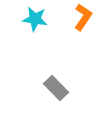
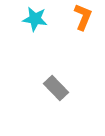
orange L-shape: rotated 12 degrees counterclockwise
